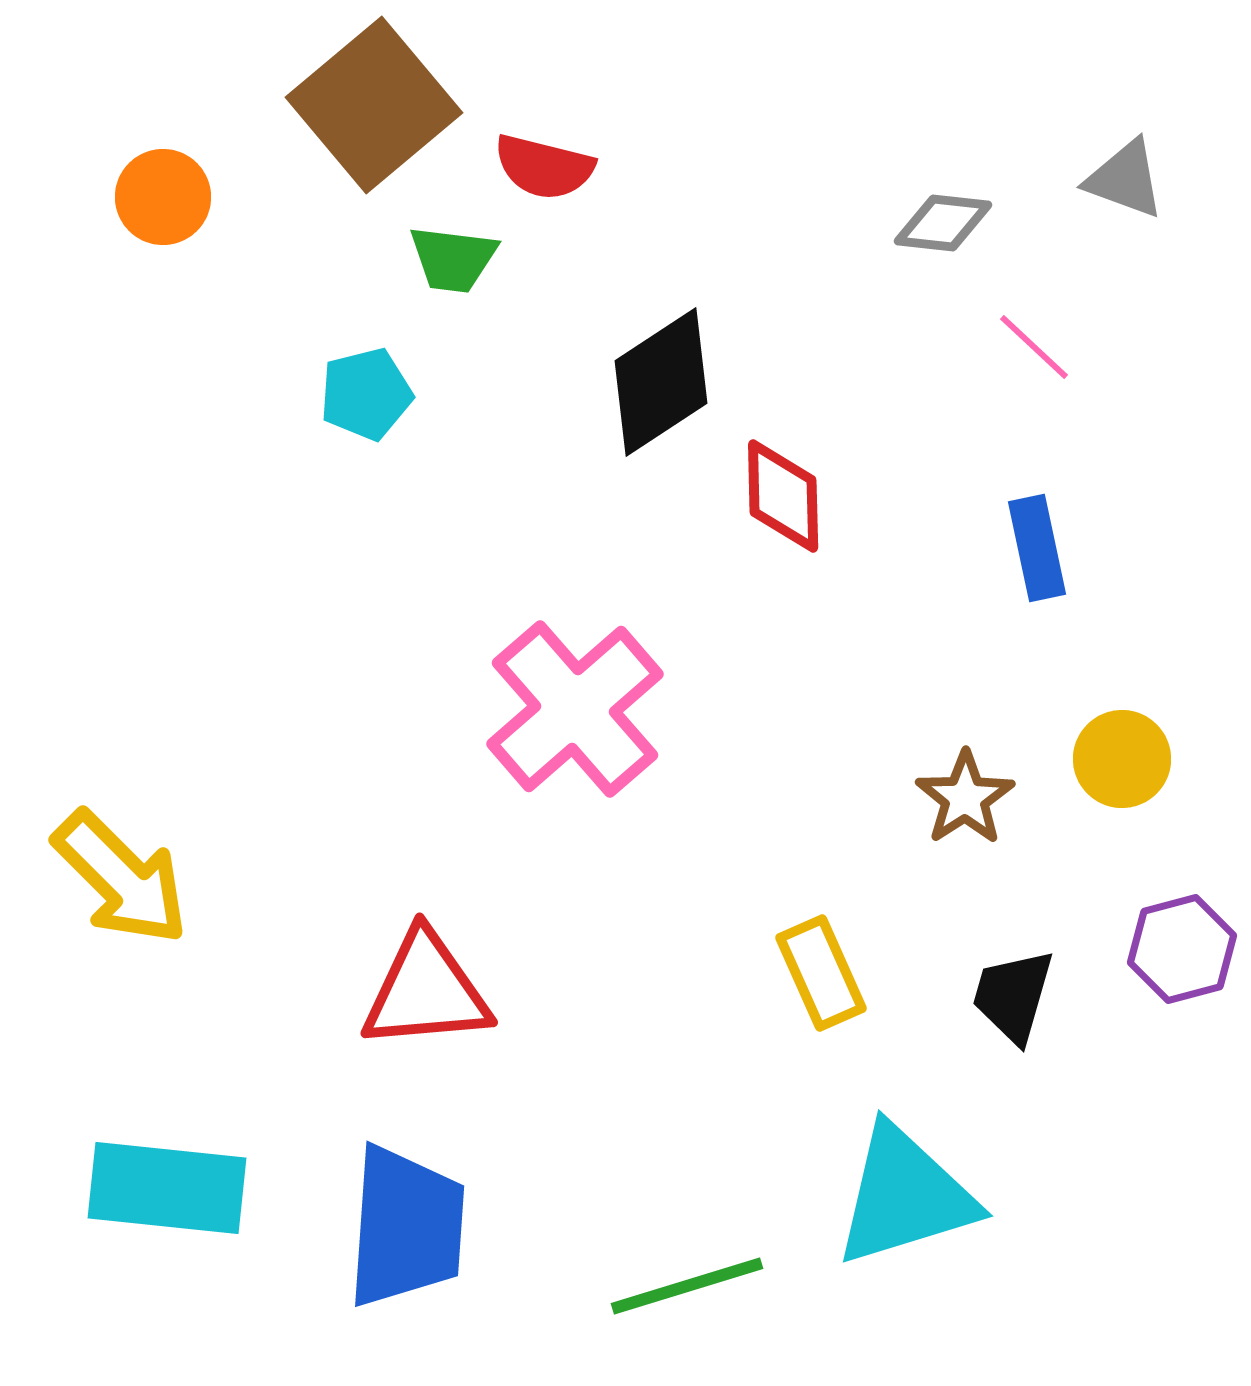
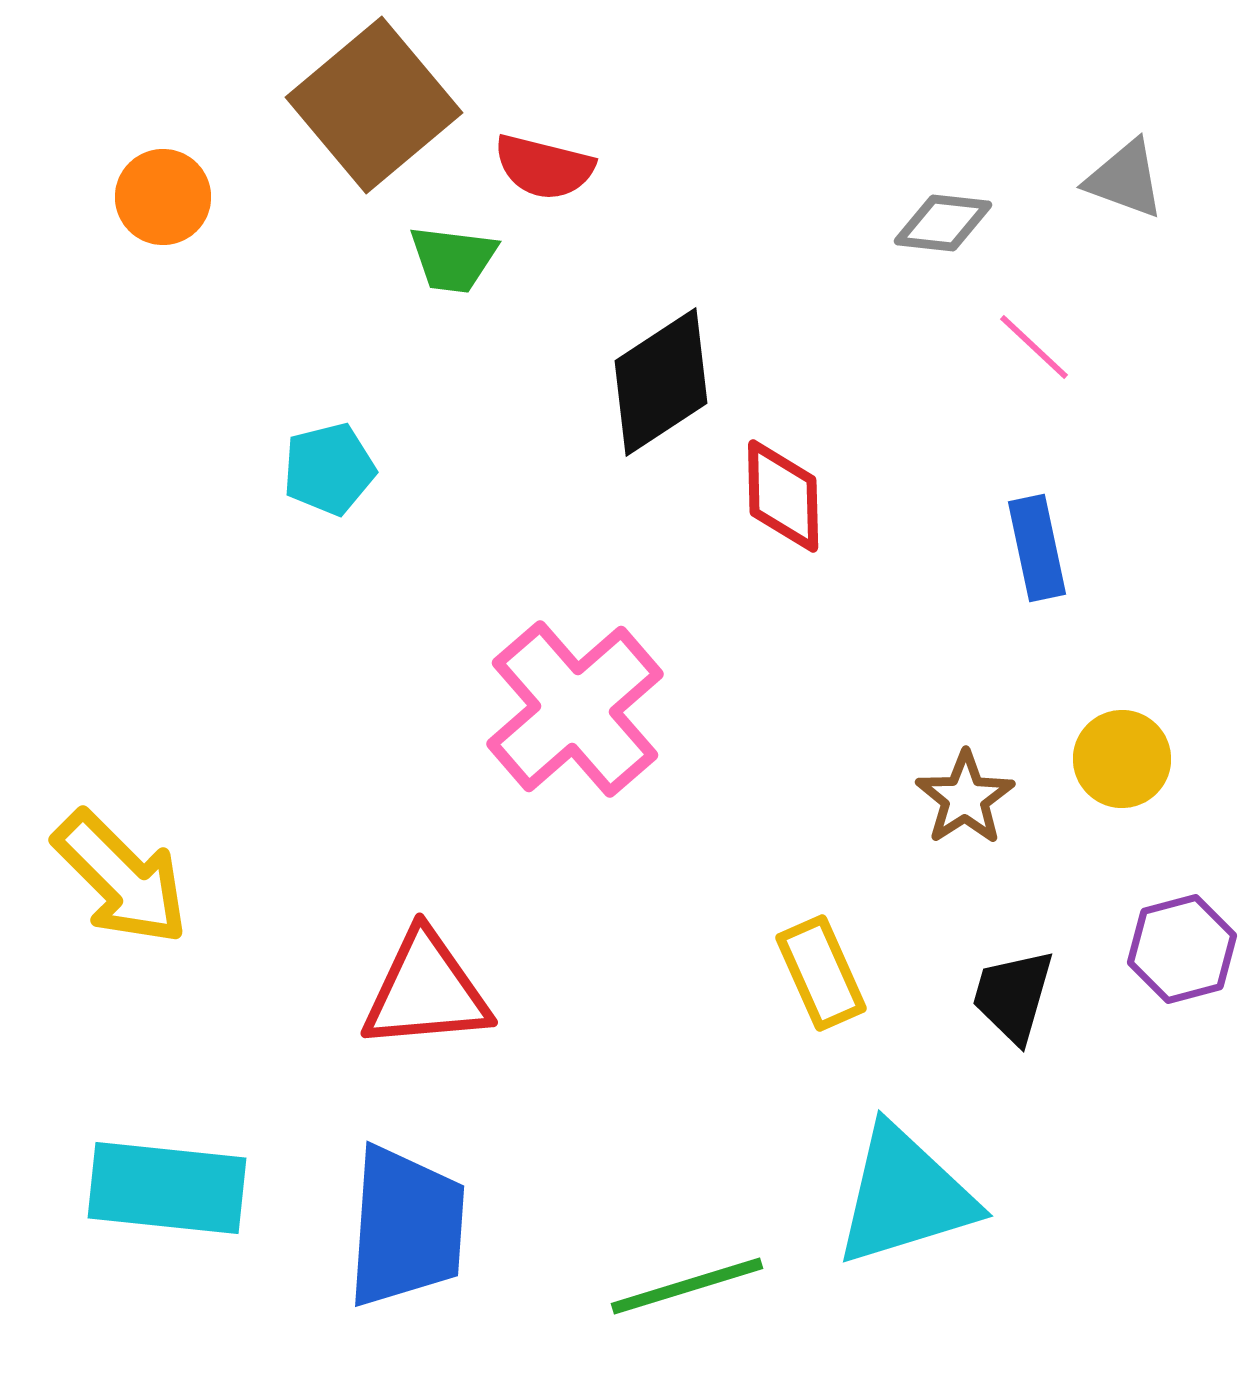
cyan pentagon: moved 37 px left, 75 px down
